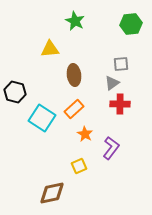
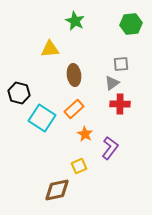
black hexagon: moved 4 px right, 1 px down
purple L-shape: moved 1 px left
brown diamond: moved 5 px right, 3 px up
